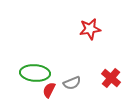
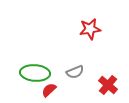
red cross: moved 3 px left, 7 px down
gray semicircle: moved 3 px right, 11 px up
red semicircle: rotated 21 degrees clockwise
